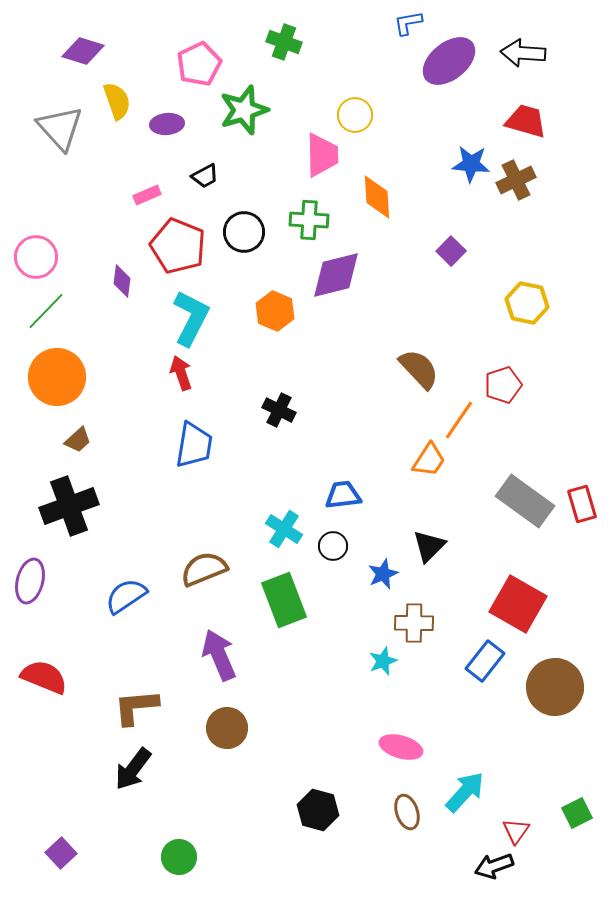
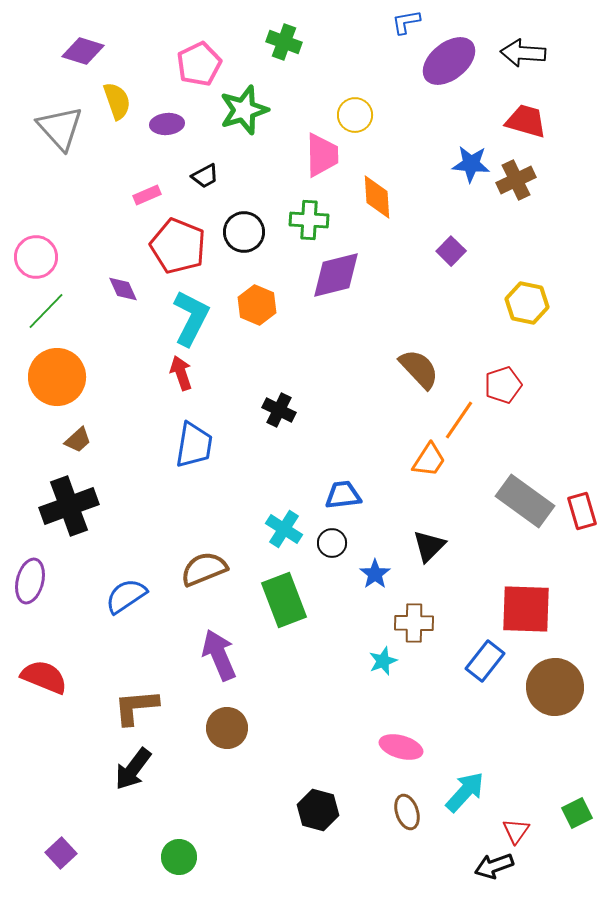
blue L-shape at (408, 23): moved 2 px left, 1 px up
purple diamond at (122, 281): moved 1 px right, 8 px down; rotated 32 degrees counterclockwise
orange hexagon at (275, 311): moved 18 px left, 6 px up
red rectangle at (582, 504): moved 7 px down
black circle at (333, 546): moved 1 px left, 3 px up
blue star at (383, 574): moved 8 px left; rotated 12 degrees counterclockwise
red square at (518, 604): moved 8 px right, 5 px down; rotated 28 degrees counterclockwise
